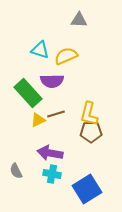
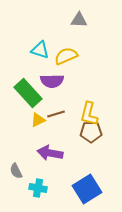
cyan cross: moved 14 px left, 14 px down
